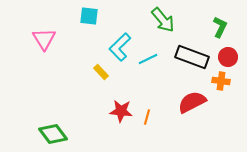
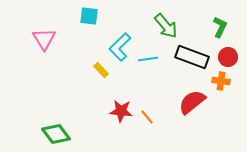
green arrow: moved 3 px right, 6 px down
cyan line: rotated 18 degrees clockwise
yellow rectangle: moved 2 px up
red semicircle: rotated 12 degrees counterclockwise
orange line: rotated 56 degrees counterclockwise
green diamond: moved 3 px right
